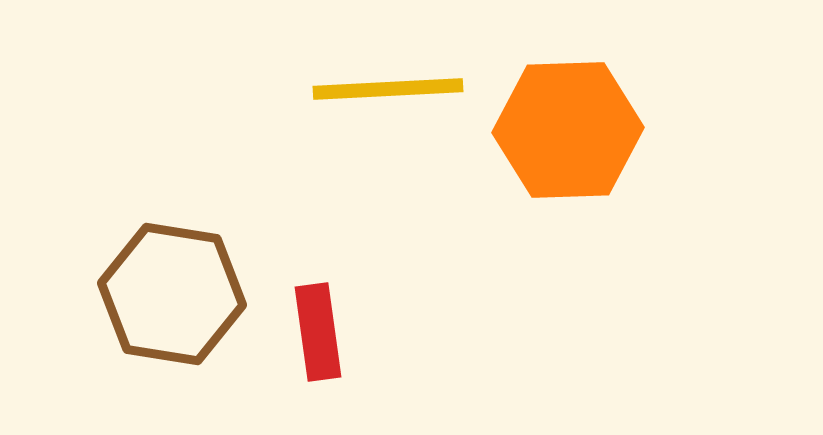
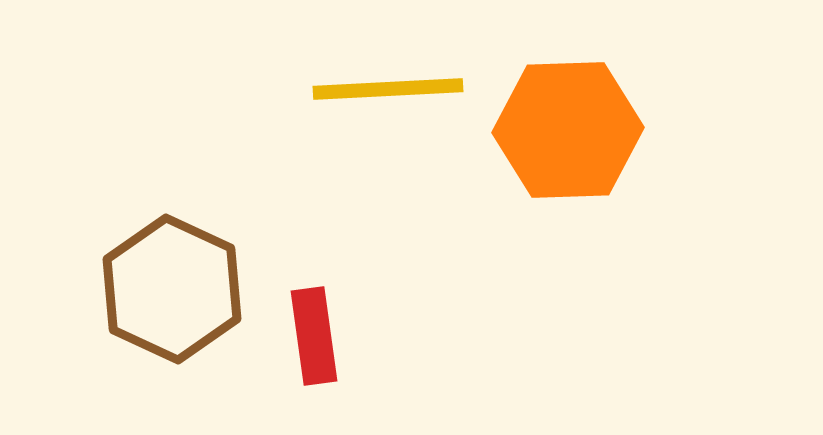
brown hexagon: moved 5 px up; rotated 16 degrees clockwise
red rectangle: moved 4 px left, 4 px down
